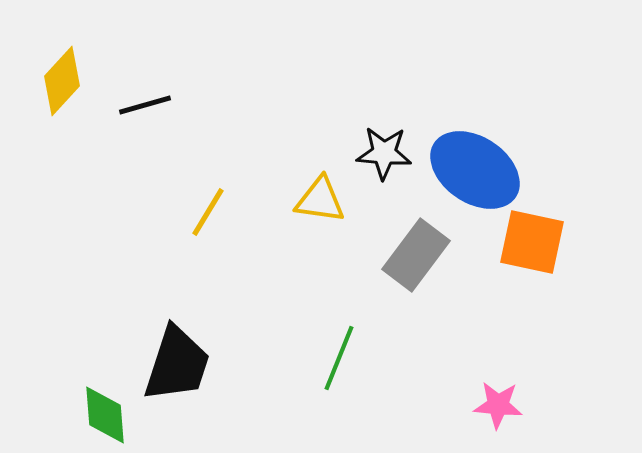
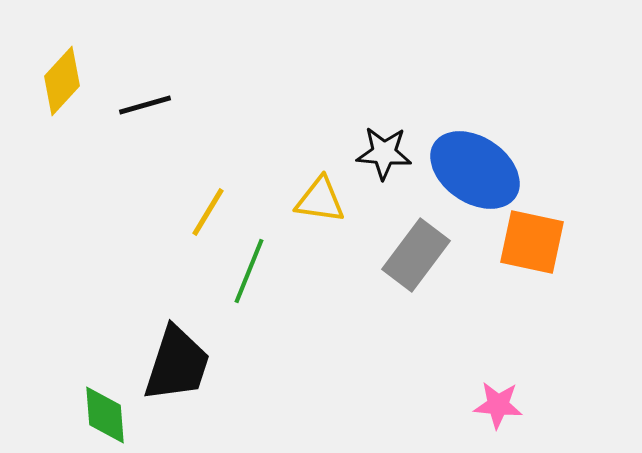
green line: moved 90 px left, 87 px up
